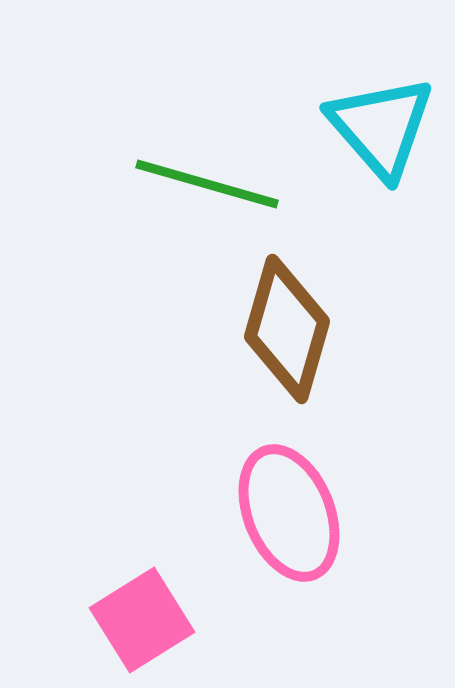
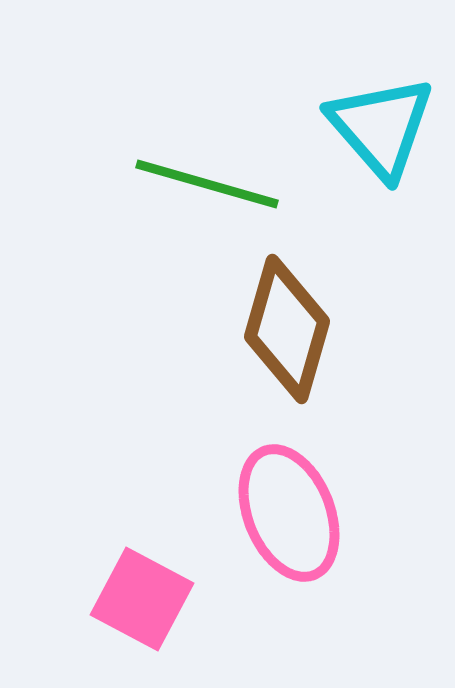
pink square: moved 21 px up; rotated 30 degrees counterclockwise
